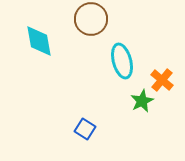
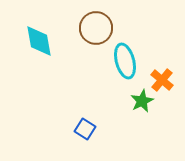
brown circle: moved 5 px right, 9 px down
cyan ellipse: moved 3 px right
